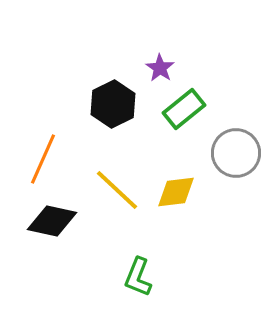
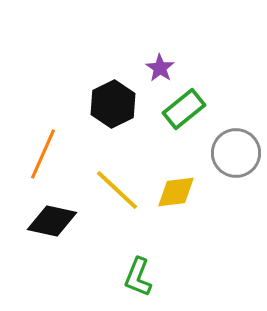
orange line: moved 5 px up
